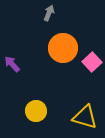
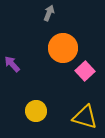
pink square: moved 7 px left, 9 px down
